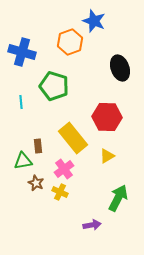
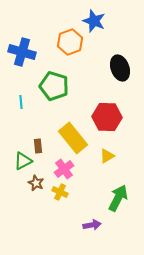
green triangle: rotated 18 degrees counterclockwise
